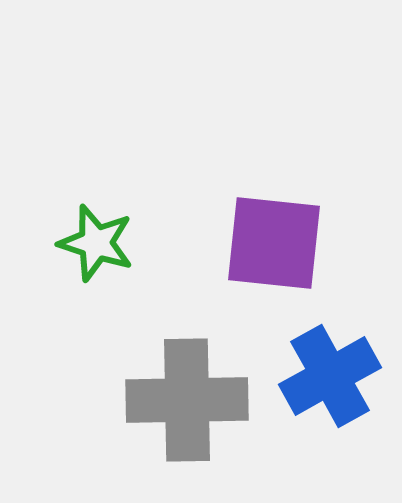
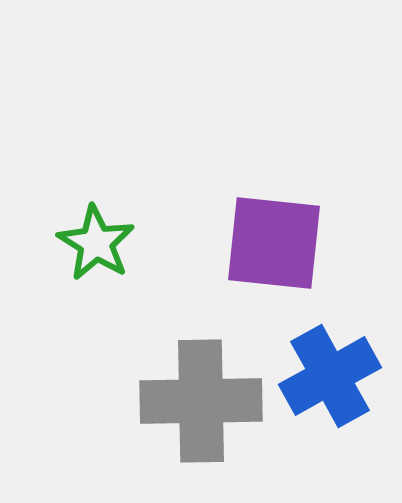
green star: rotated 14 degrees clockwise
gray cross: moved 14 px right, 1 px down
